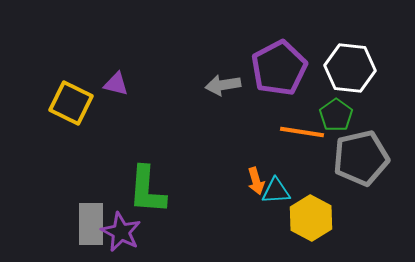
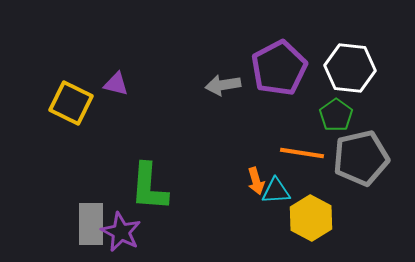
orange line: moved 21 px down
green L-shape: moved 2 px right, 3 px up
